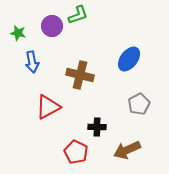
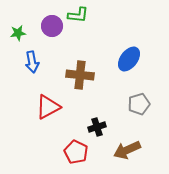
green L-shape: rotated 25 degrees clockwise
green star: rotated 21 degrees counterclockwise
brown cross: rotated 8 degrees counterclockwise
gray pentagon: rotated 10 degrees clockwise
black cross: rotated 18 degrees counterclockwise
